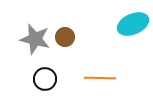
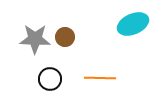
gray star: rotated 12 degrees counterclockwise
black circle: moved 5 px right
